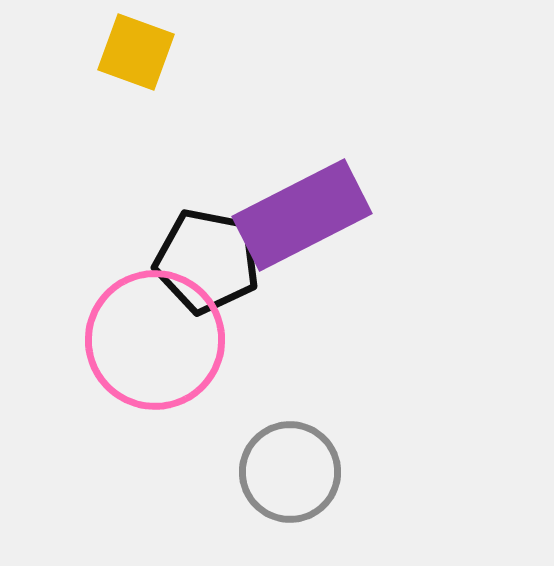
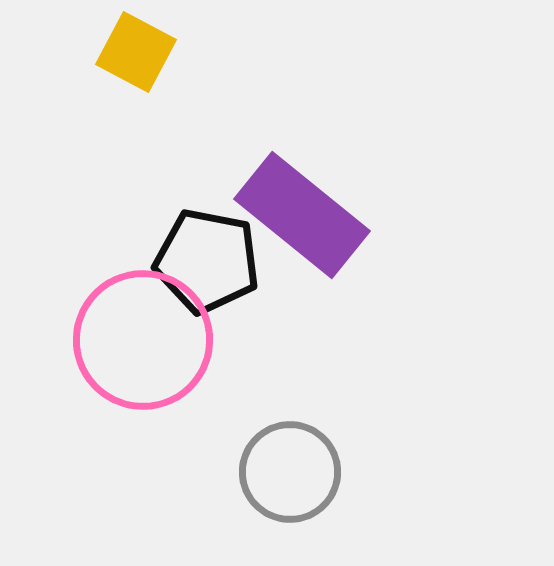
yellow square: rotated 8 degrees clockwise
purple rectangle: rotated 66 degrees clockwise
pink circle: moved 12 px left
